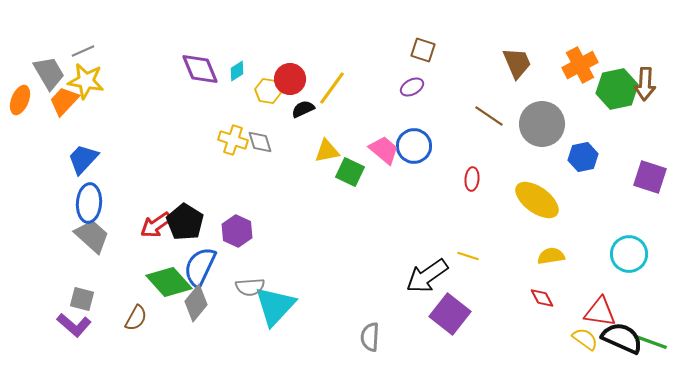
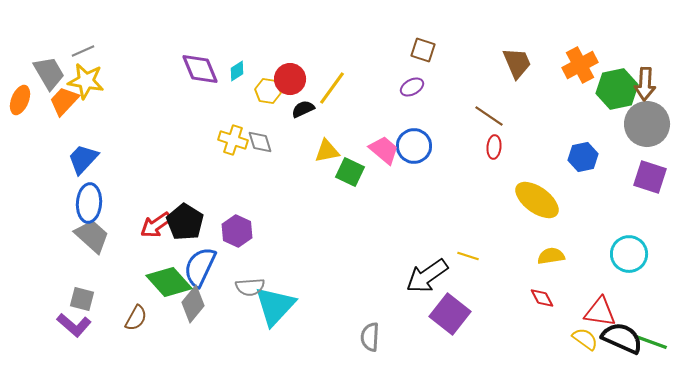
gray circle at (542, 124): moved 105 px right
red ellipse at (472, 179): moved 22 px right, 32 px up
gray diamond at (196, 303): moved 3 px left, 1 px down
